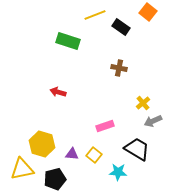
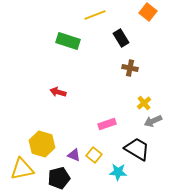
black rectangle: moved 11 px down; rotated 24 degrees clockwise
brown cross: moved 11 px right
yellow cross: moved 1 px right
pink rectangle: moved 2 px right, 2 px up
purple triangle: moved 2 px right, 1 px down; rotated 16 degrees clockwise
black pentagon: moved 4 px right, 1 px up
